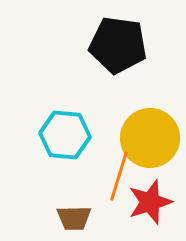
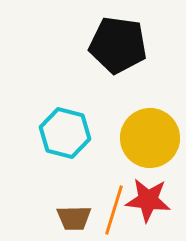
cyan hexagon: moved 2 px up; rotated 9 degrees clockwise
orange line: moved 5 px left, 34 px down
red star: moved 2 px left, 2 px up; rotated 24 degrees clockwise
